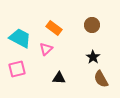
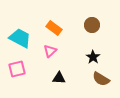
pink triangle: moved 4 px right, 2 px down
brown semicircle: rotated 30 degrees counterclockwise
